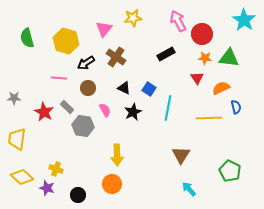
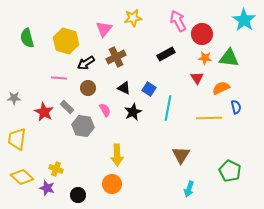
brown cross: rotated 30 degrees clockwise
cyan arrow: rotated 119 degrees counterclockwise
